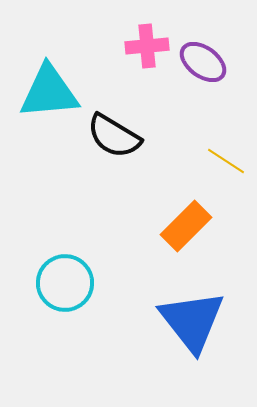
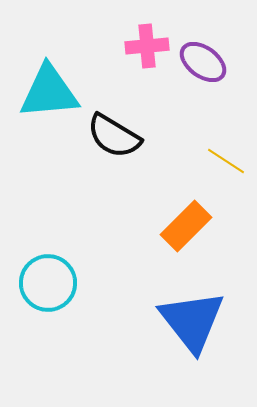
cyan circle: moved 17 px left
